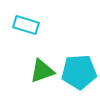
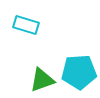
green triangle: moved 9 px down
